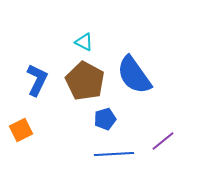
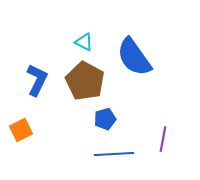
blue semicircle: moved 18 px up
purple line: moved 2 px up; rotated 40 degrees counterclockwise
